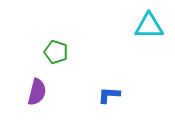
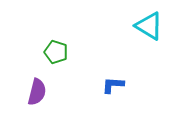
cyan triangle: rotated 32 degrees clockwise
blue L-shape: moved 4 px right, 10 px up
